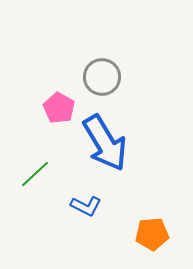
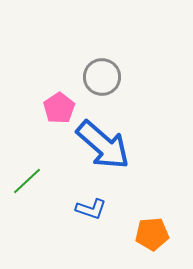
pink pentagon: rotated 8 degrees clockwise
blue arrow: moved 2 px left, 2 px down; rotated 18 degrees counterclockwise
green line: moved 8 px left, 7 px down
blue L-shape: moved 5 px right, 3 px down; rotated 8 degrees counterclockwise
